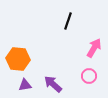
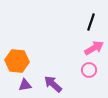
black line: moved 23 px right, 1 px down
pink arrow: rotated 30 degrees clockwise
orange hexagon: moved 1 px left, 2 px down
pink circle: moved 6 px up
